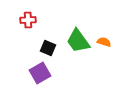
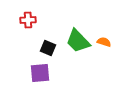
green trapezoid: rotated 8 degrees counterclockwise
purple square: rotated 25 degrees clockwise
